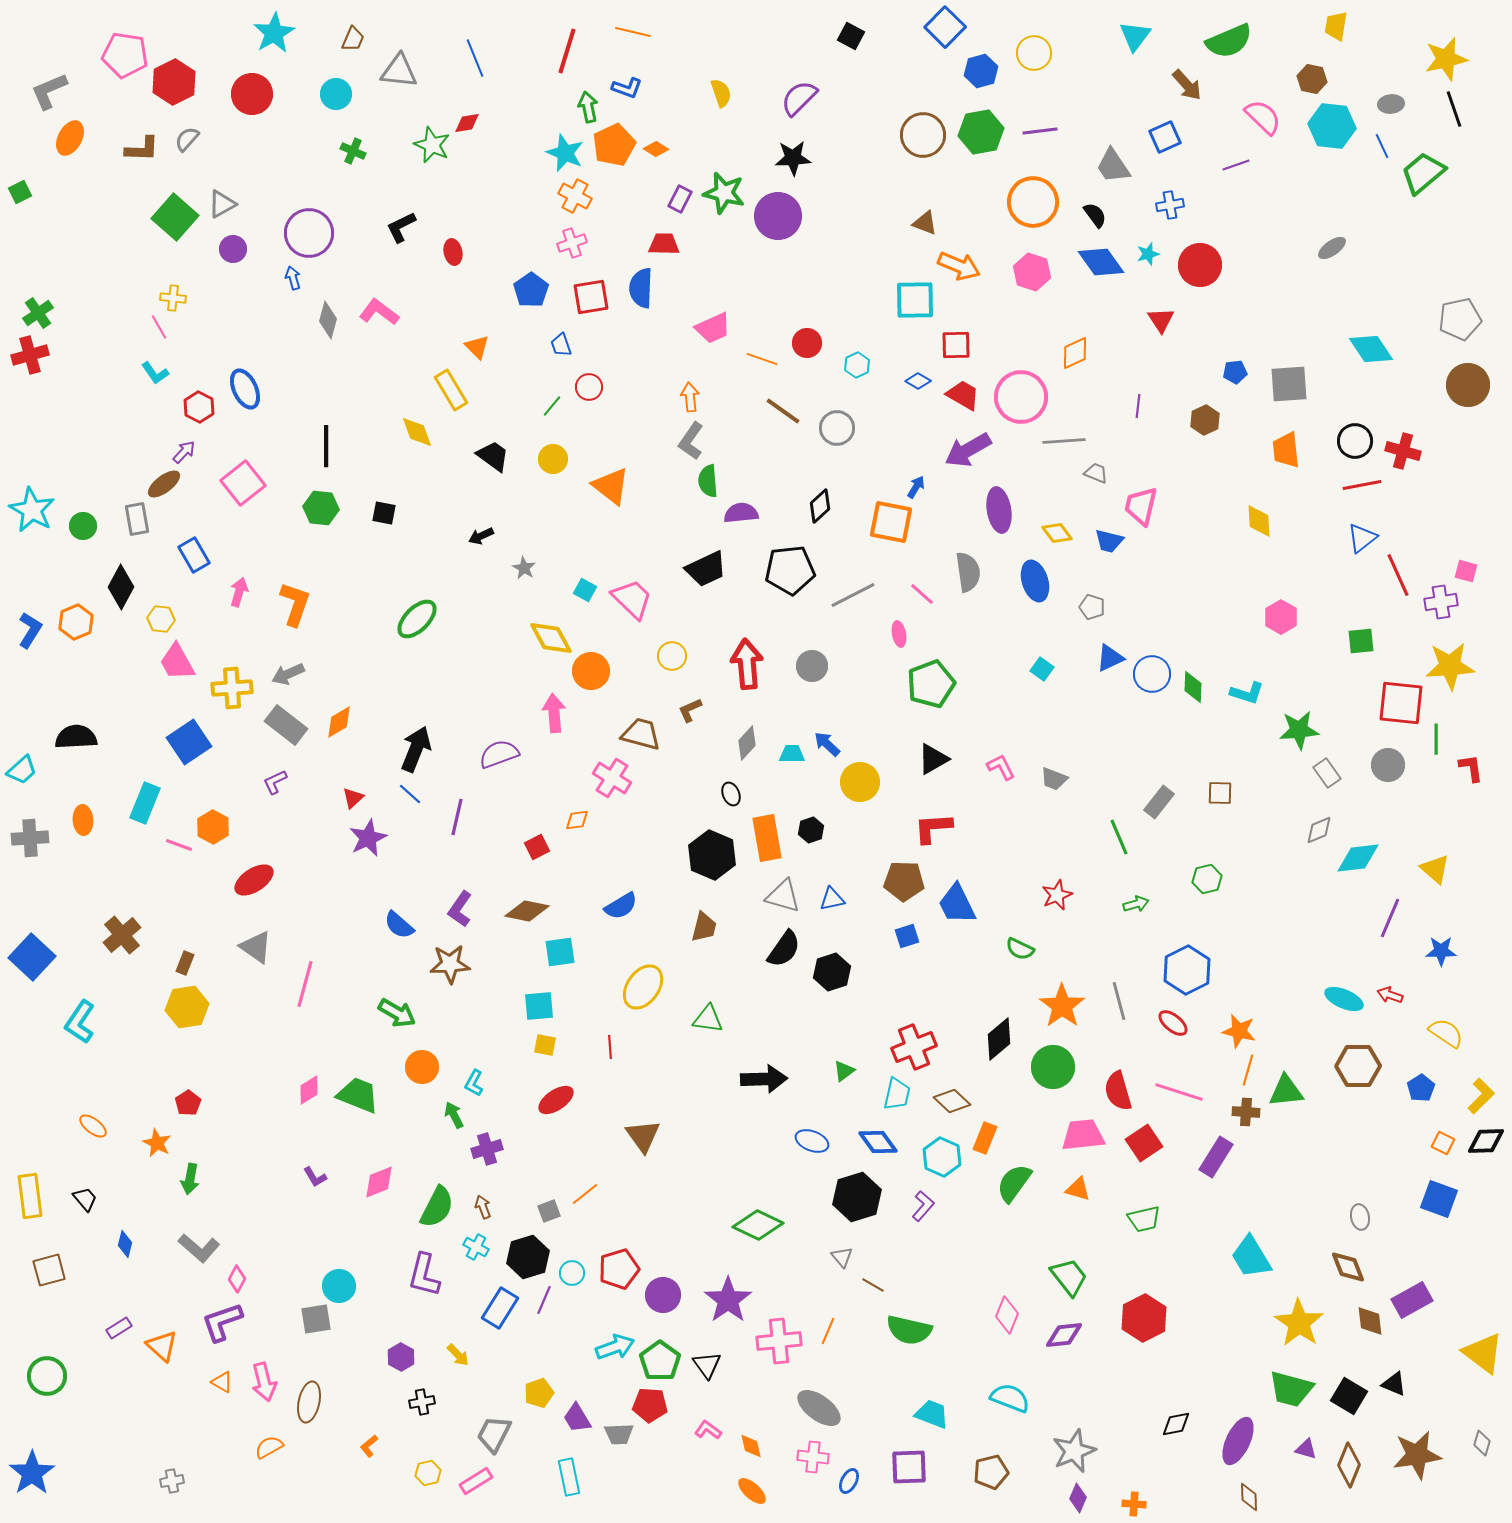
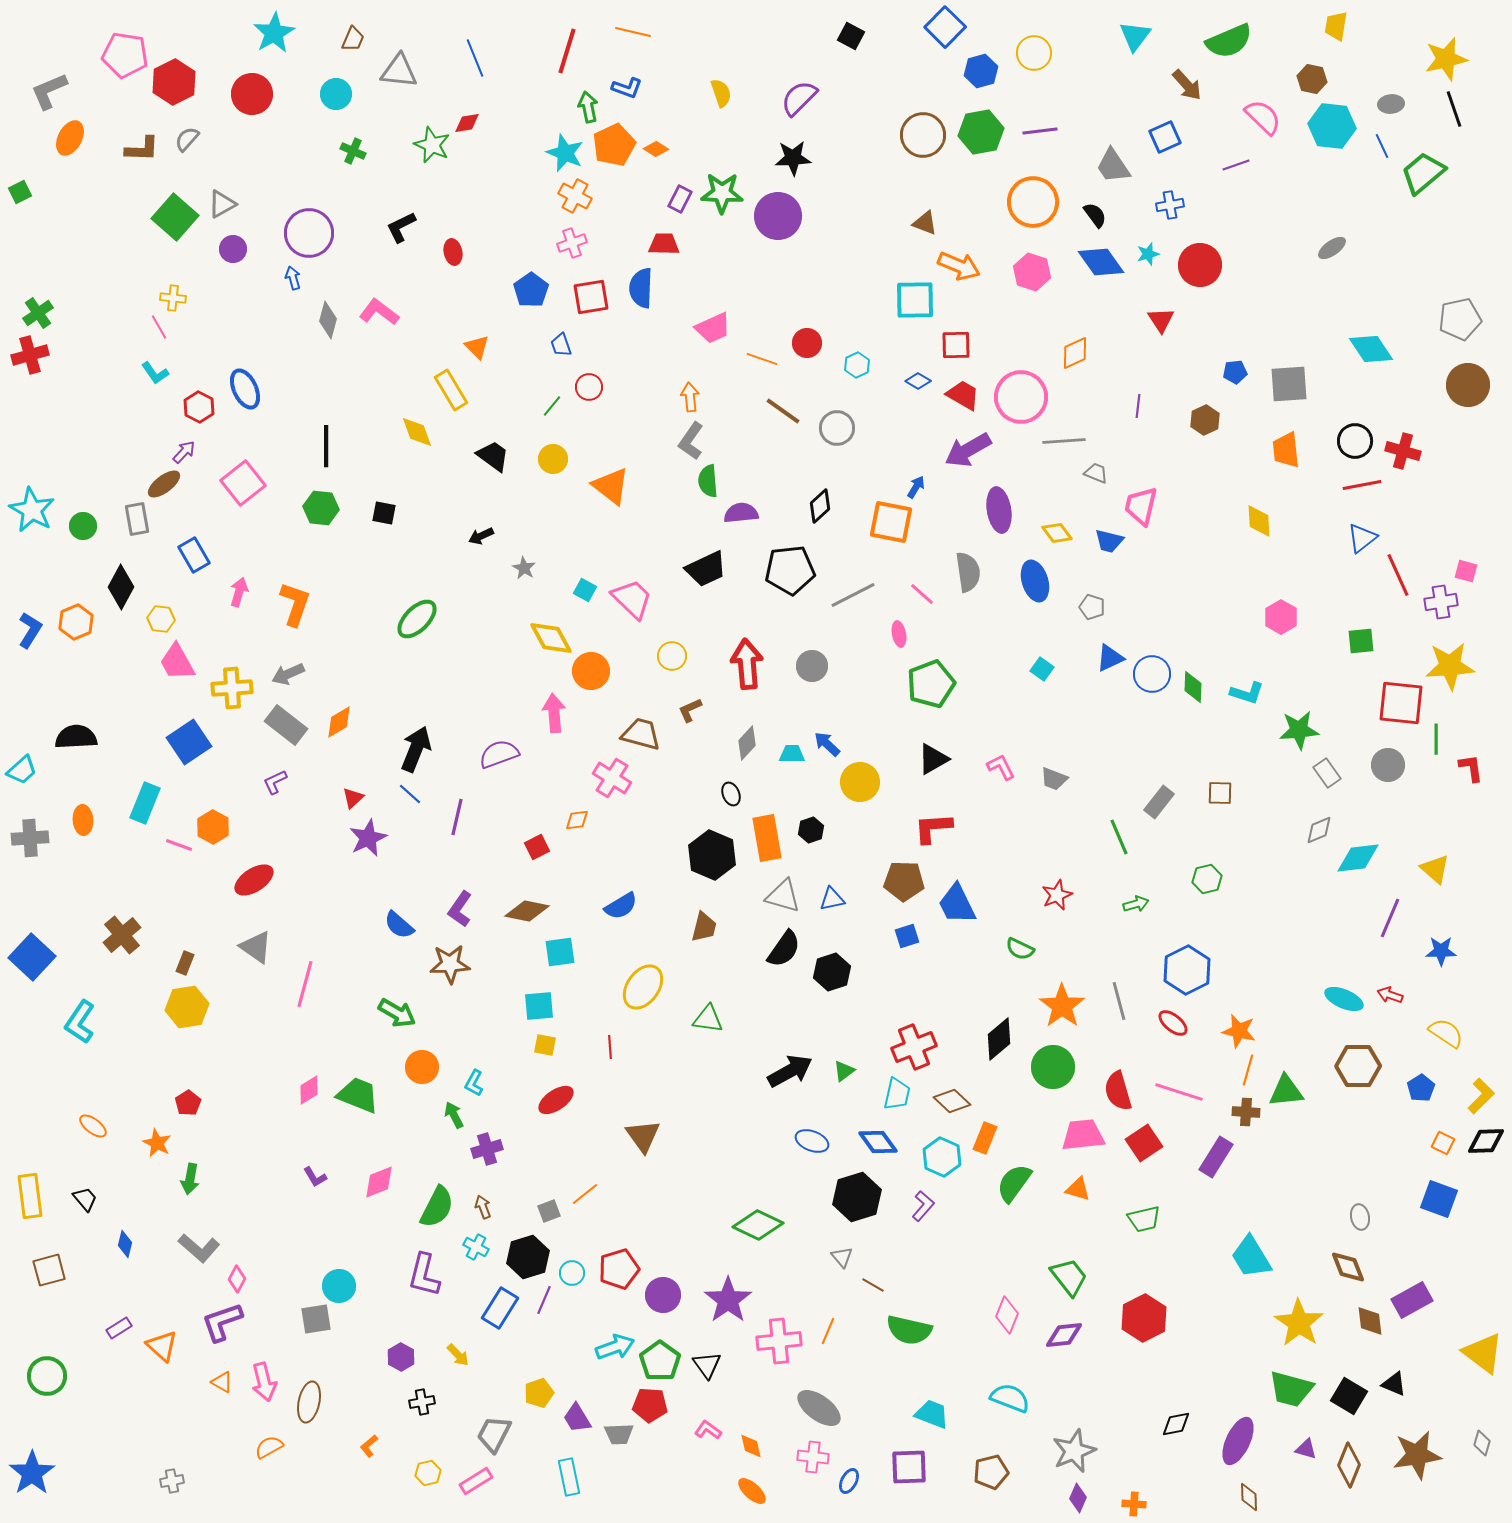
green star at (724, 193): moved 2 px left; rotated 12 degrees counterclockwise
black arrow at (764, 1079): moved 26 px right, 8 px up; rotated 27 degrees counterclockwise
